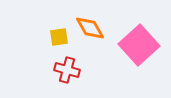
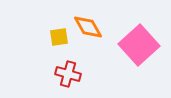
orange diamond: moved 2 px left, 1 px up
red cross: moved 1 px right, 4 px down
